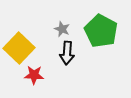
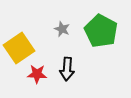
yellow square: rotated 12 degrees clockwise
black arrow: moved 16 px down
red star: moved 3 px right, 1 px up
